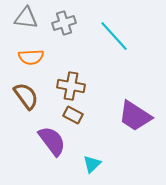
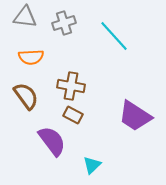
gray triangle: moved 1 px left, 1 px up
cyan triangle: moved 1 px down
